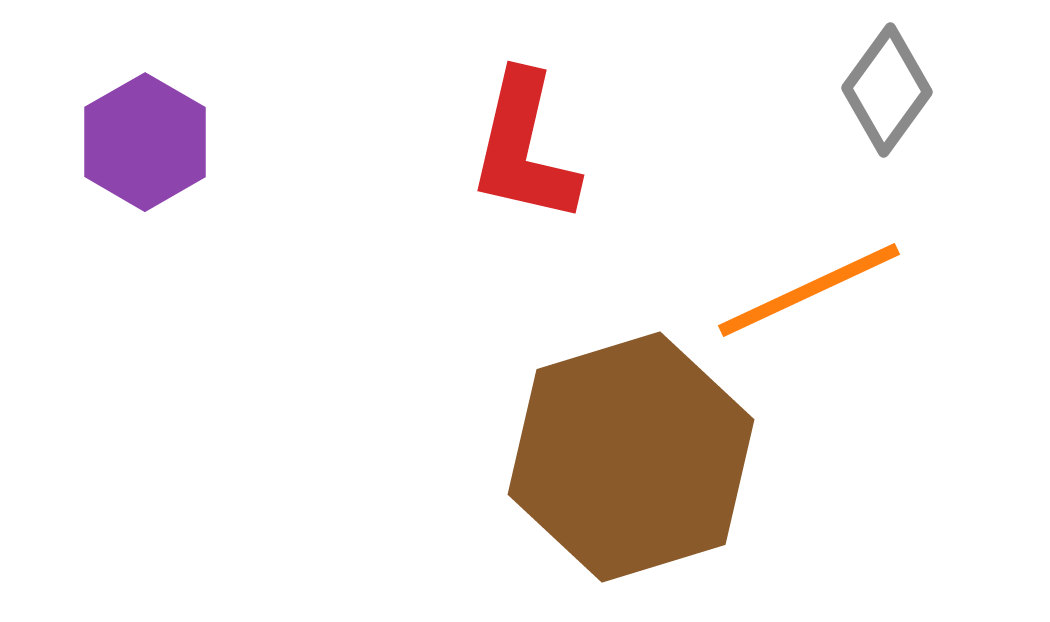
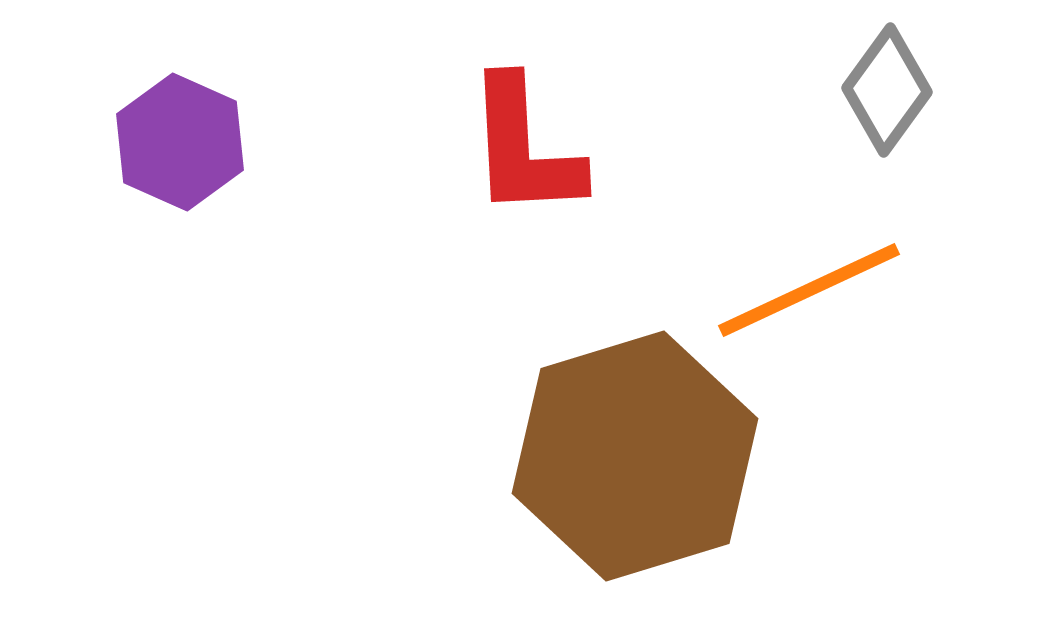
purple hexagon: moved 35 px right; rotated 6 degrees counterclockwise
red L-shape: rotated 16 degrees counterclockwise
brown hexagon: moved 4 px right, 1 px up
